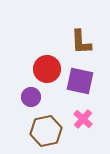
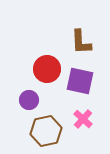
purple circle: moved 2 px left, 3 px down
